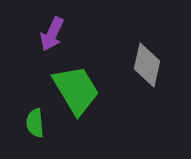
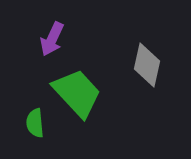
purple arrow: moved 5 px down
green trapezoid: moved 1 px right, 3 px down; rotated 12 degrees counterclockwise
